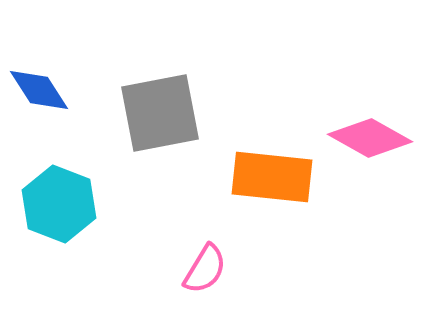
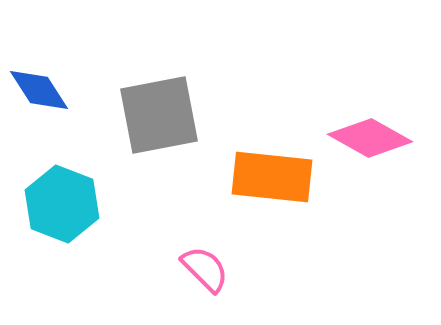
gray square: moved 1 px left, 2 px down
cyan hexagon: moved 3 px right
pink semicircle: rotated 76 degrees counterclockwise
